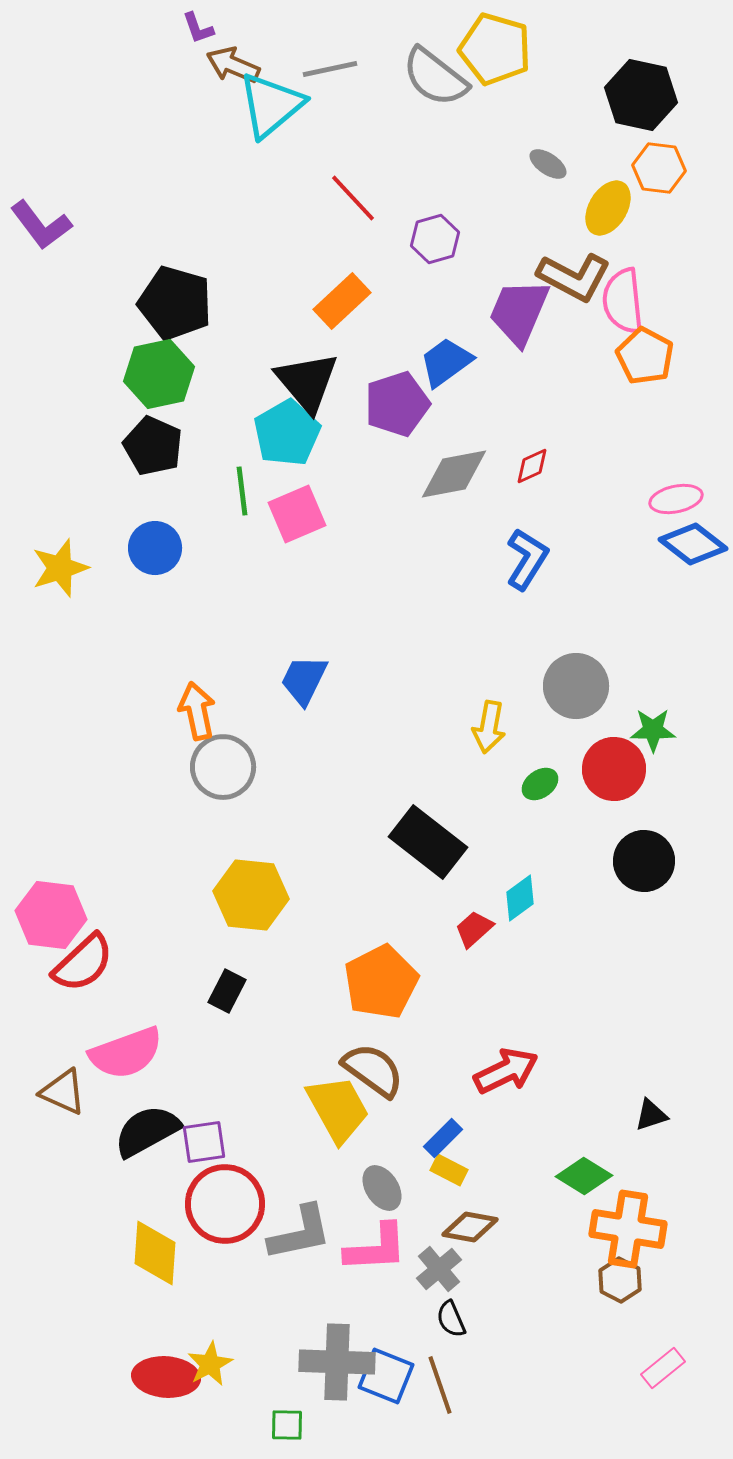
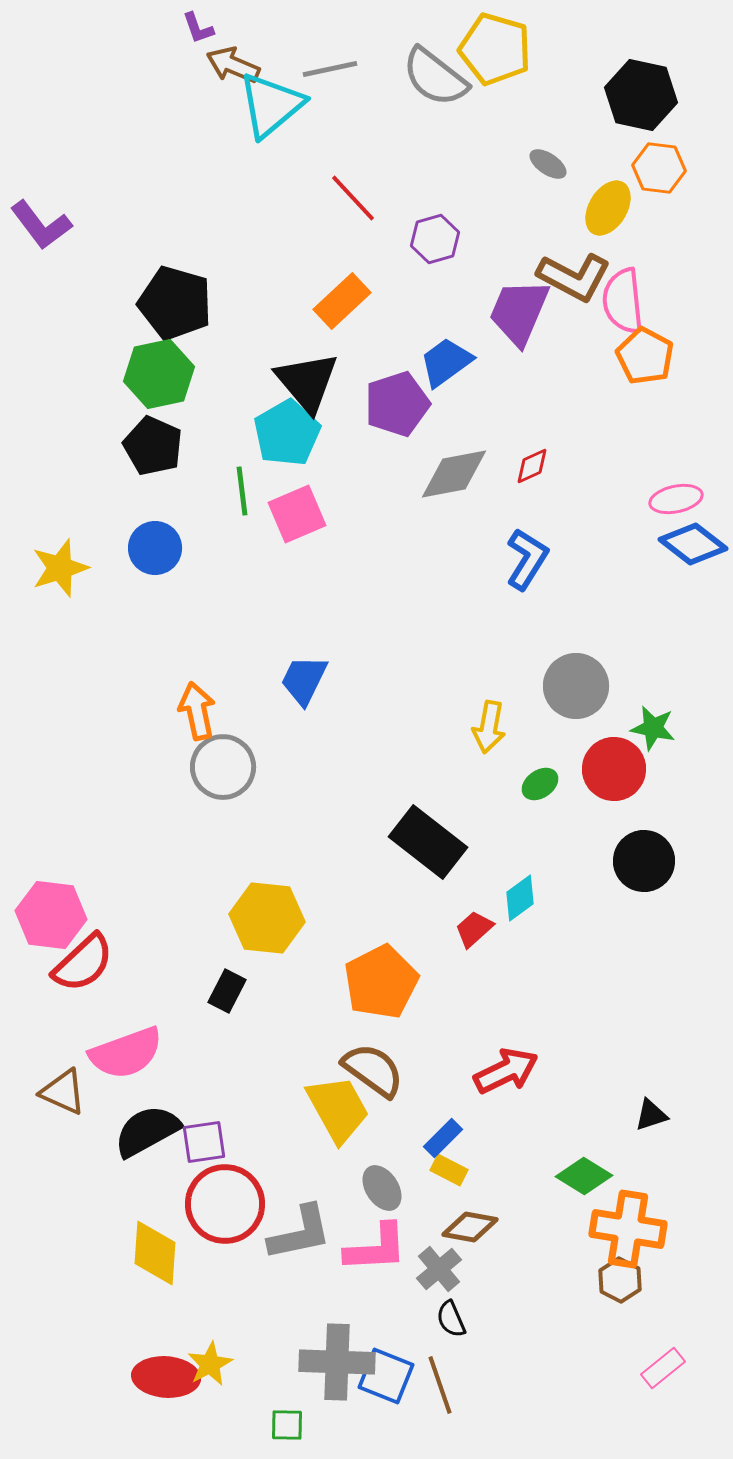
green star at (653, 730): moved 2 px up; rotated 12 degrees clockwise
yellow hexagon at (251, 895): moved 16 px right, 23 px down
